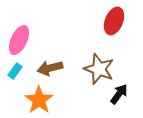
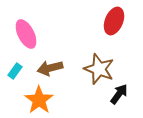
pink ellipse: moved 7 px right, 6 px up; rotated 52 degrees counterclockwise
